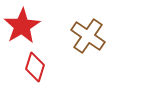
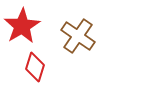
brown cross: moved 10 px left
